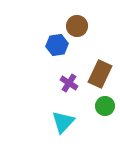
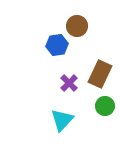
purple cross: rotated 12 degrees clockwise
cyan triangle: moved 1 px left, 2 px up
